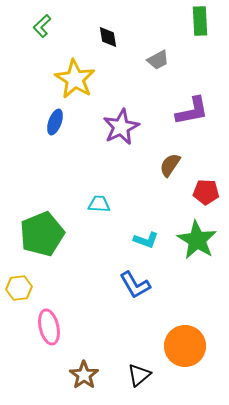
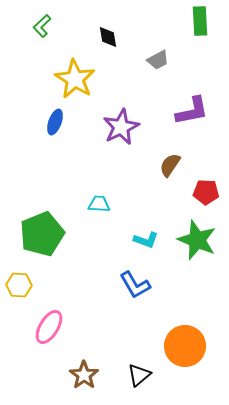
green star: rotated 9 degrees counterclockwise
yellow hexagon: moved 3 px up; rotated 10 degrees clockwise
pink ellipse: rotated 44 degrees clockwise
